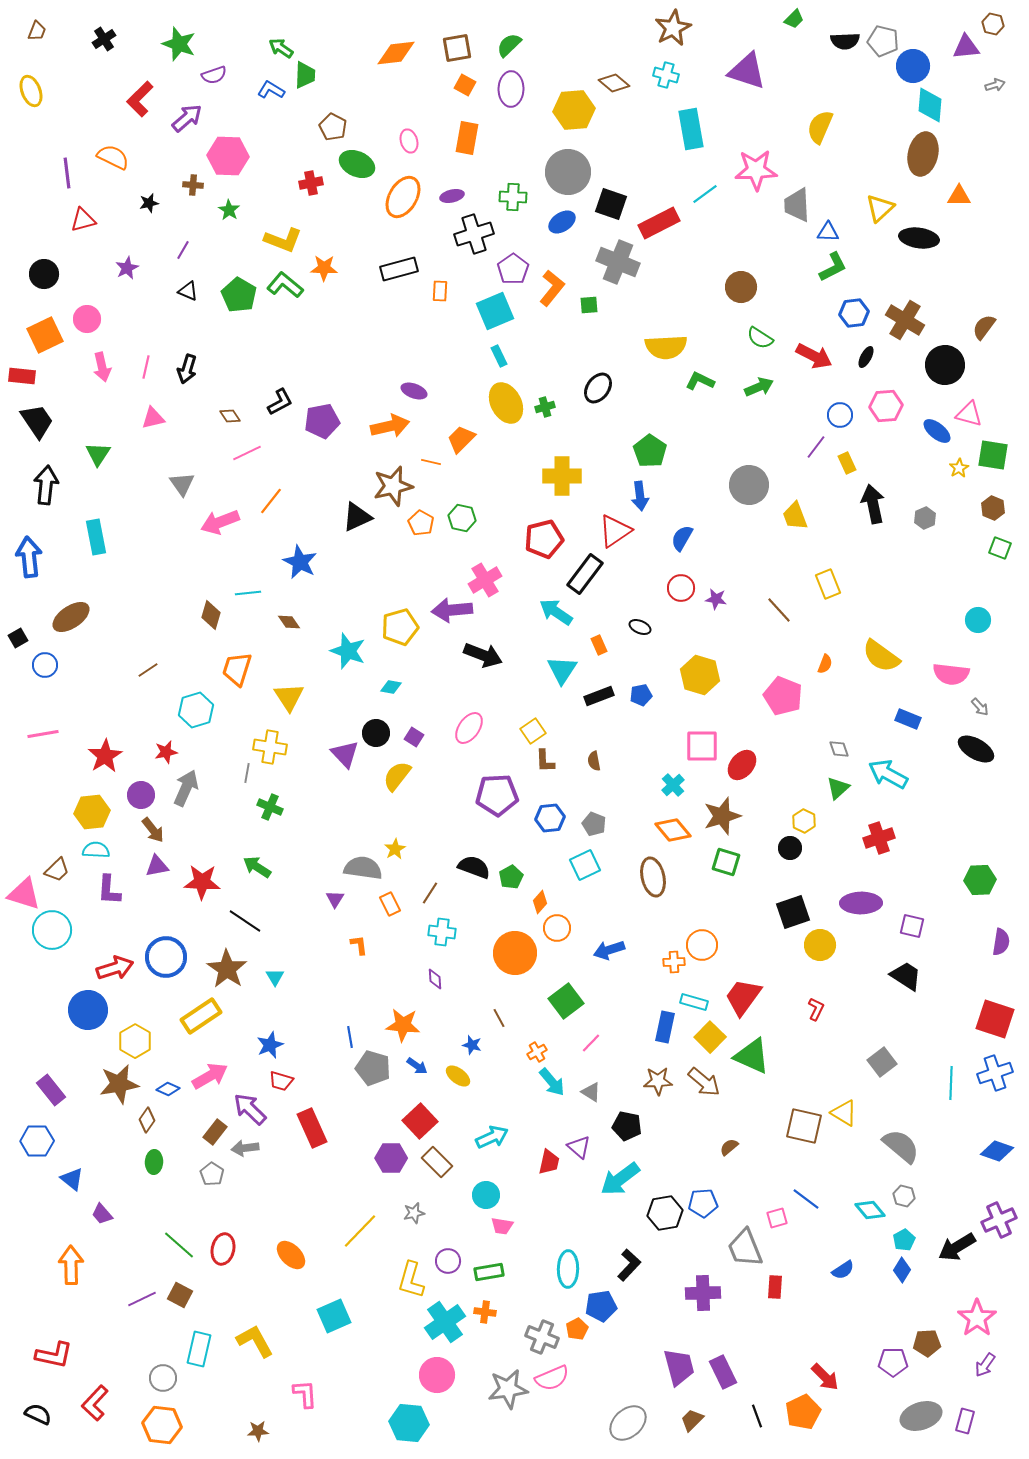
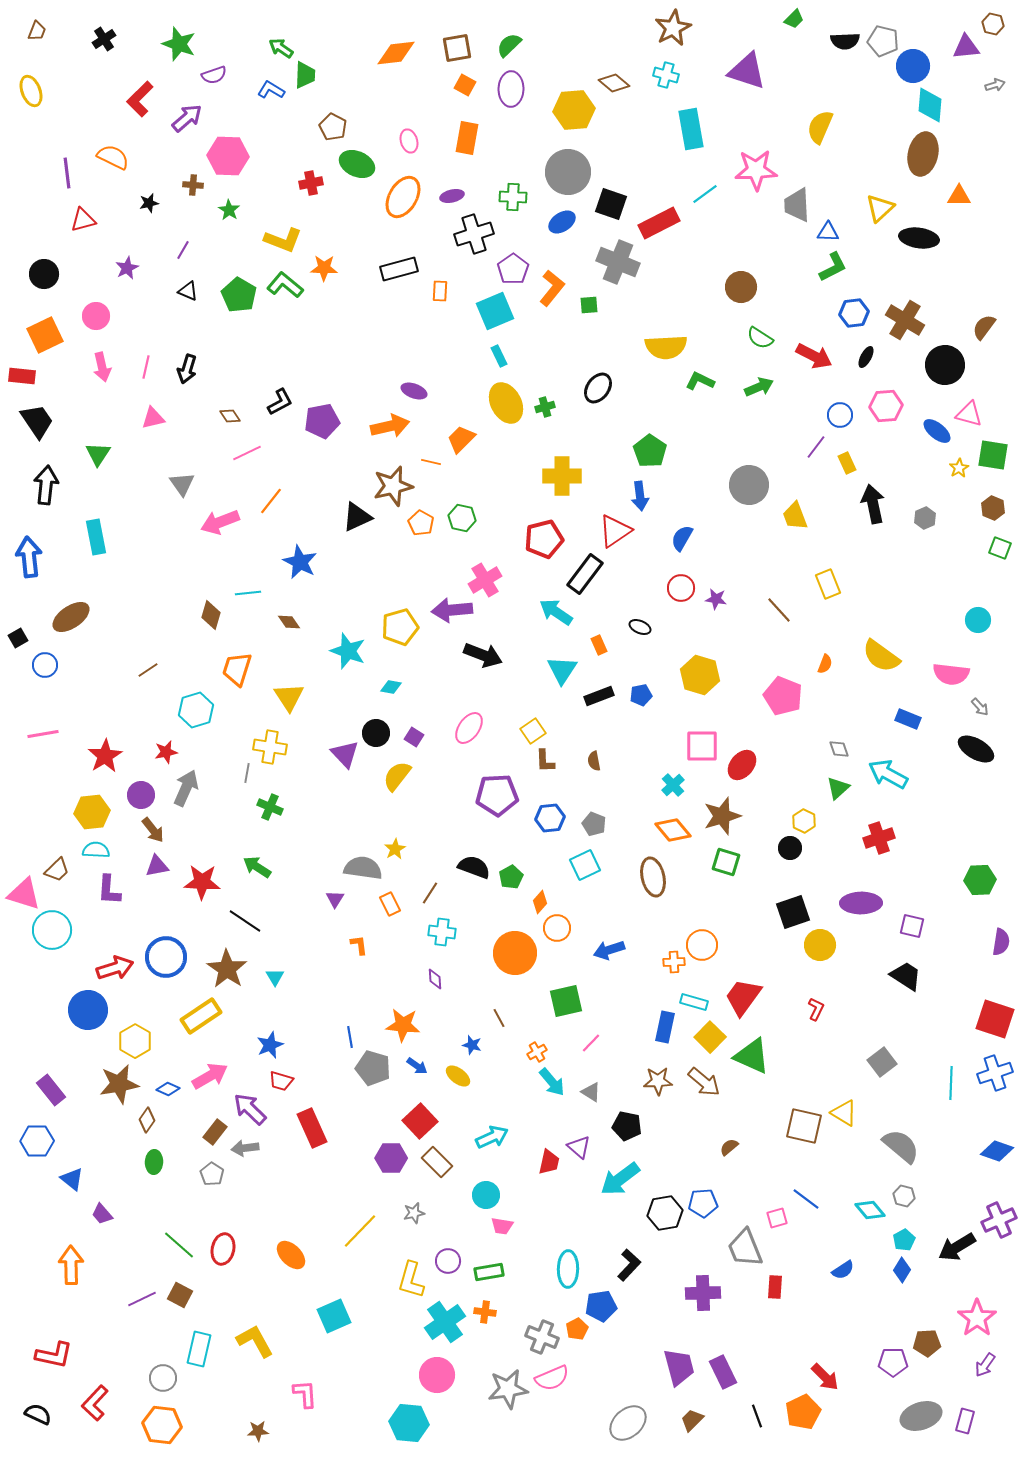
pink circle at (87, 319): moved 9 px right, 3 px up
green square at (566, 1001): rotated 24 degrees clockwise
